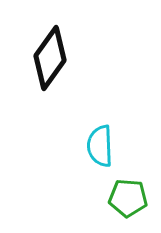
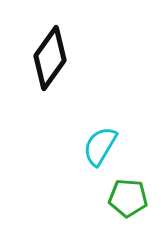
cyan semicircle: rotated 33 degrees clockwise
